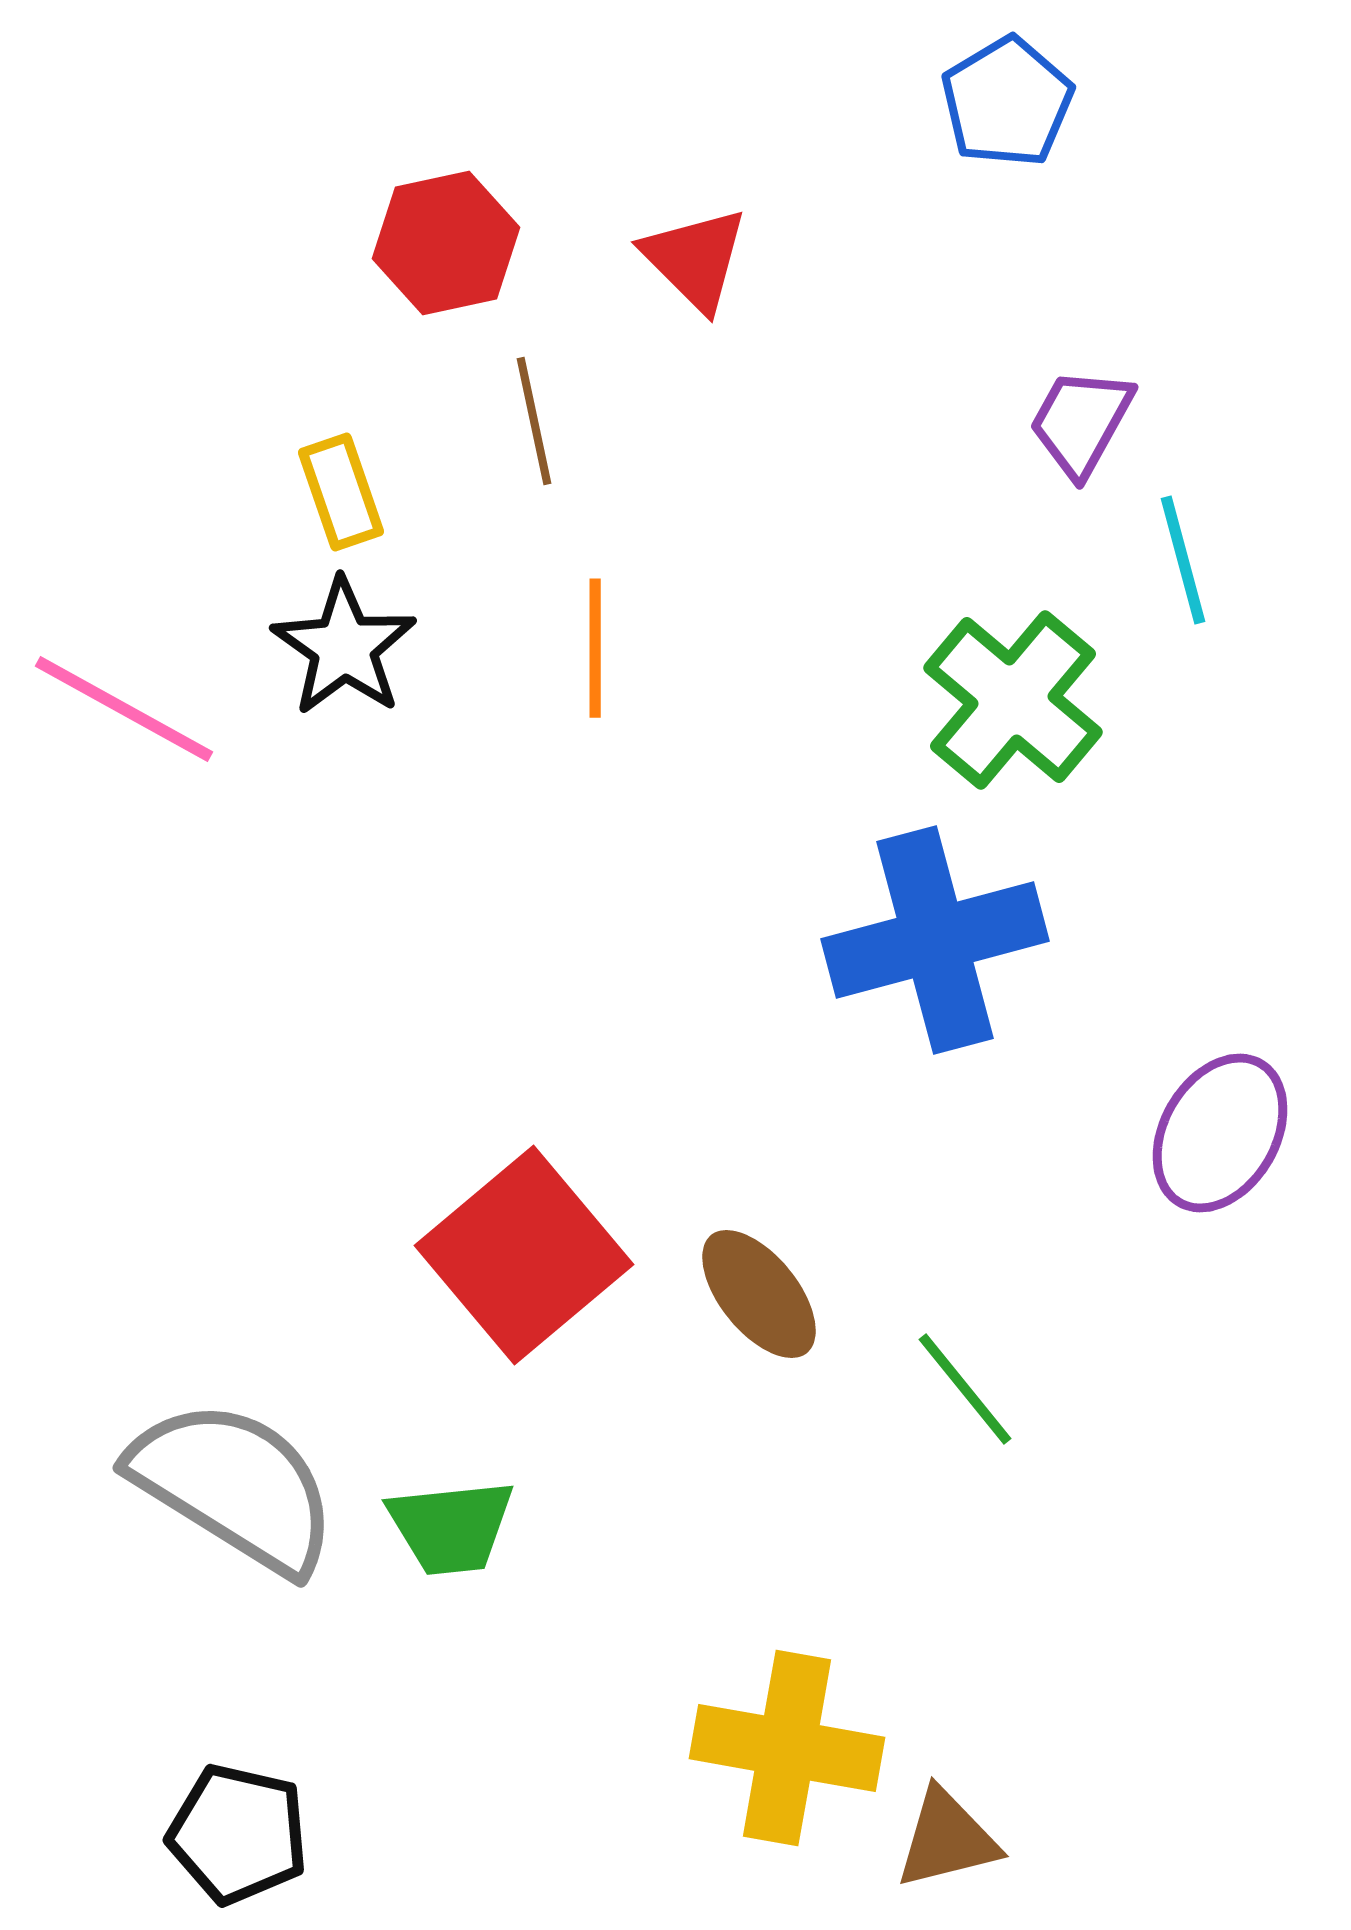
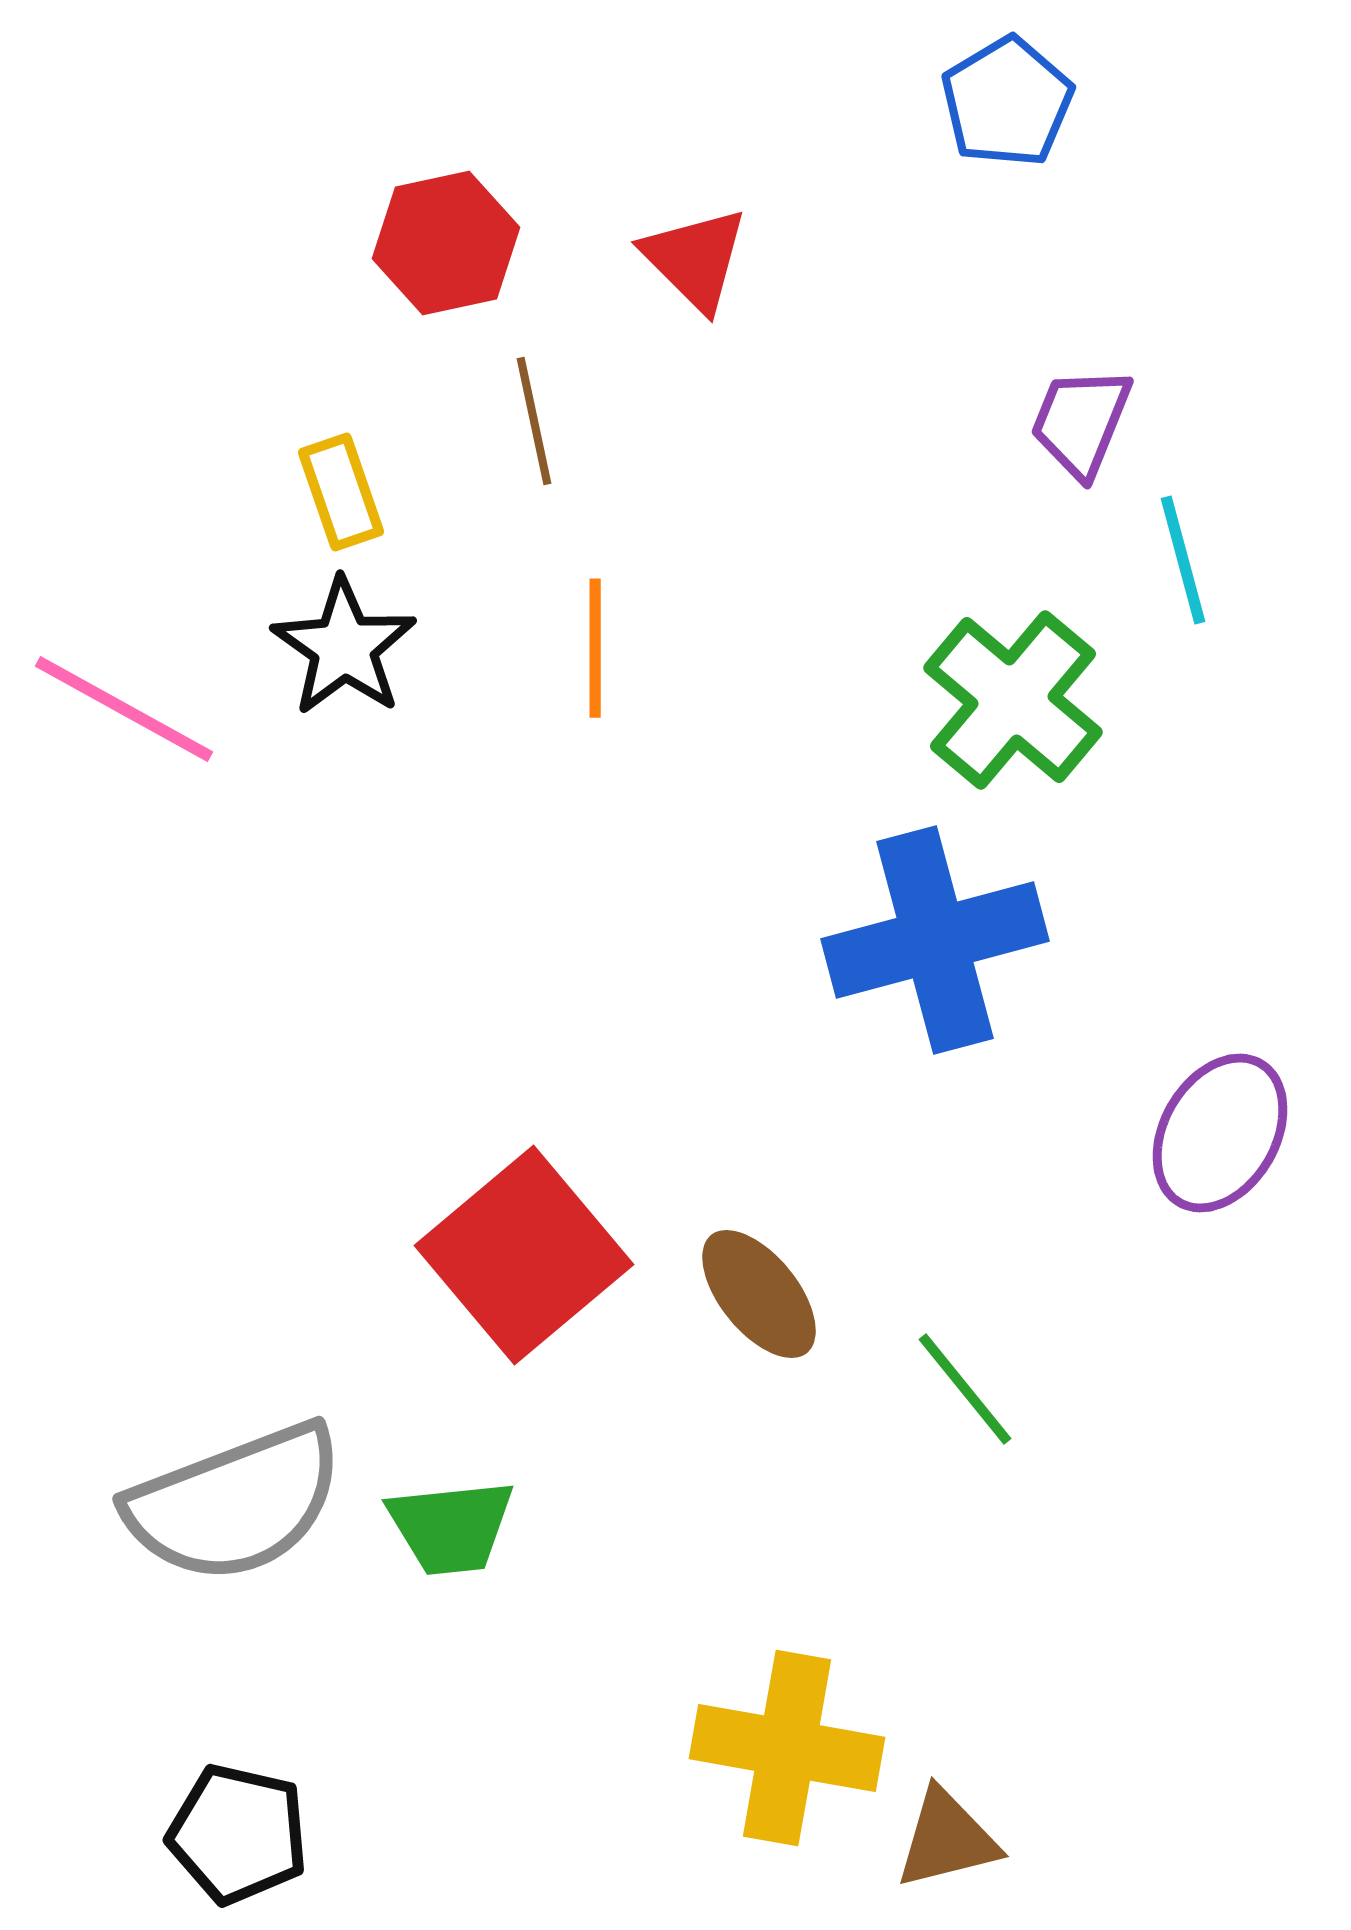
purple trapezoid: rotated 7 degrees counterclockwise
gray semicircle: moved 1 px right, 17 px down; rotated 127 degrees clockwise
